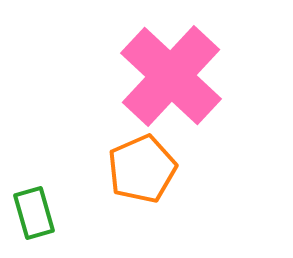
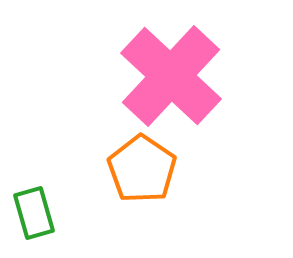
orange pentagon: rotated 14 degrees counterclockwise
